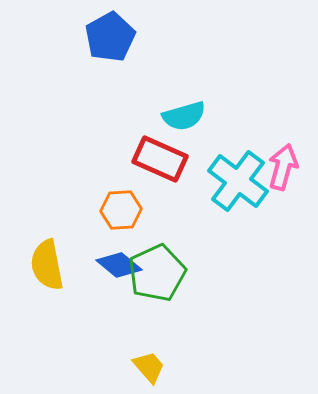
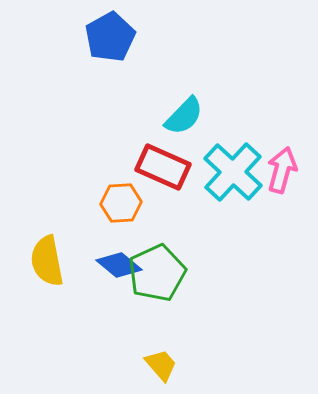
cyan semicircle: rotated 30 degrees counterclockwise
red rectangle: moved 3 px right, 8 px down
pink arrow: moved 1 px left, 3 px down
cyan cross: moved 5 px left, 9 px up; rotated 6 degrees clockwise
orange hexagon: moved 7 px up
yellow semicircle: moved 4 px up
yellow trapezoid: moved 12 px right, 2 px up
